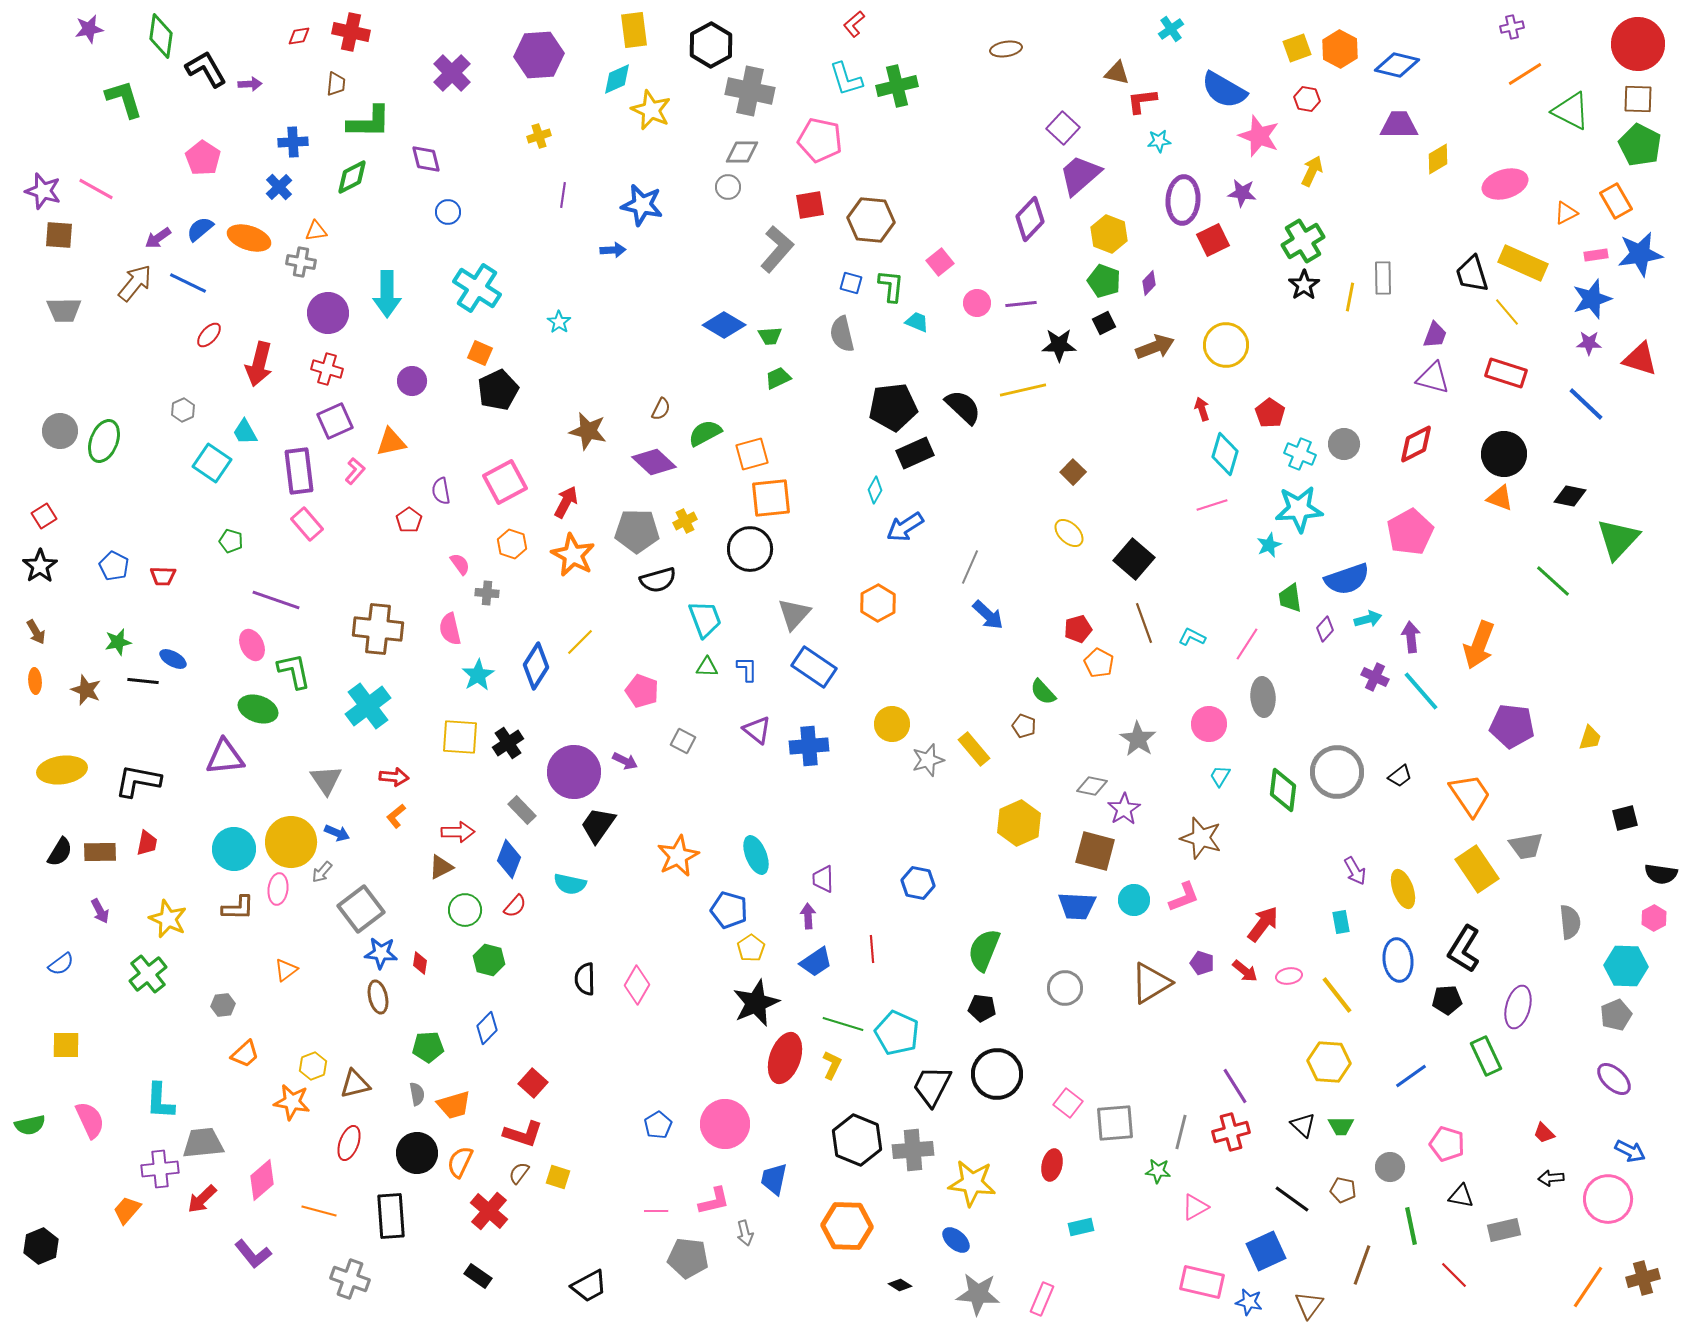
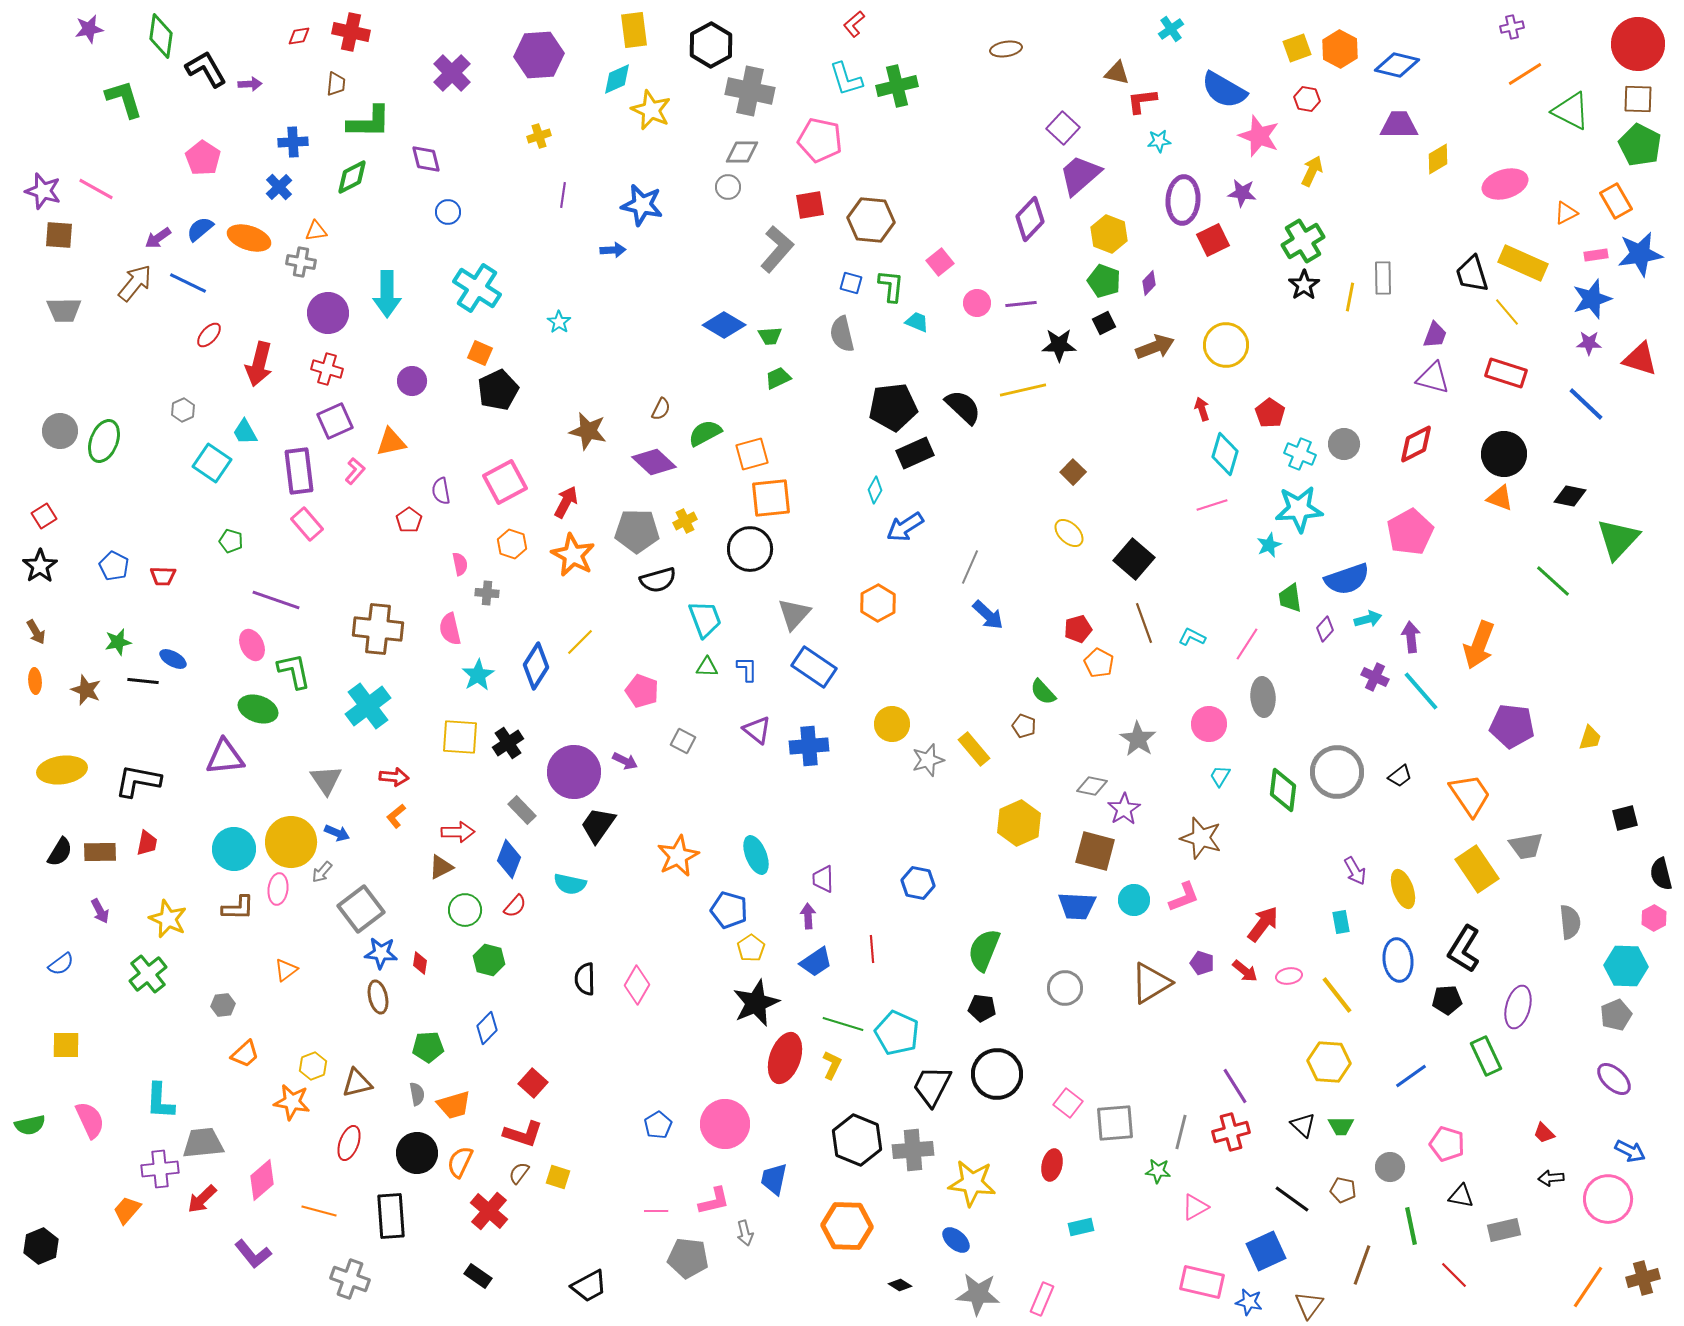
pink semicircle at (460, 564): rotated 25 degrees clockwise
black semicircle at (1661, 874): rotated 68 degrees clockwise
brown triangle at (355, 1084): moved 2 px right, 1 px up
